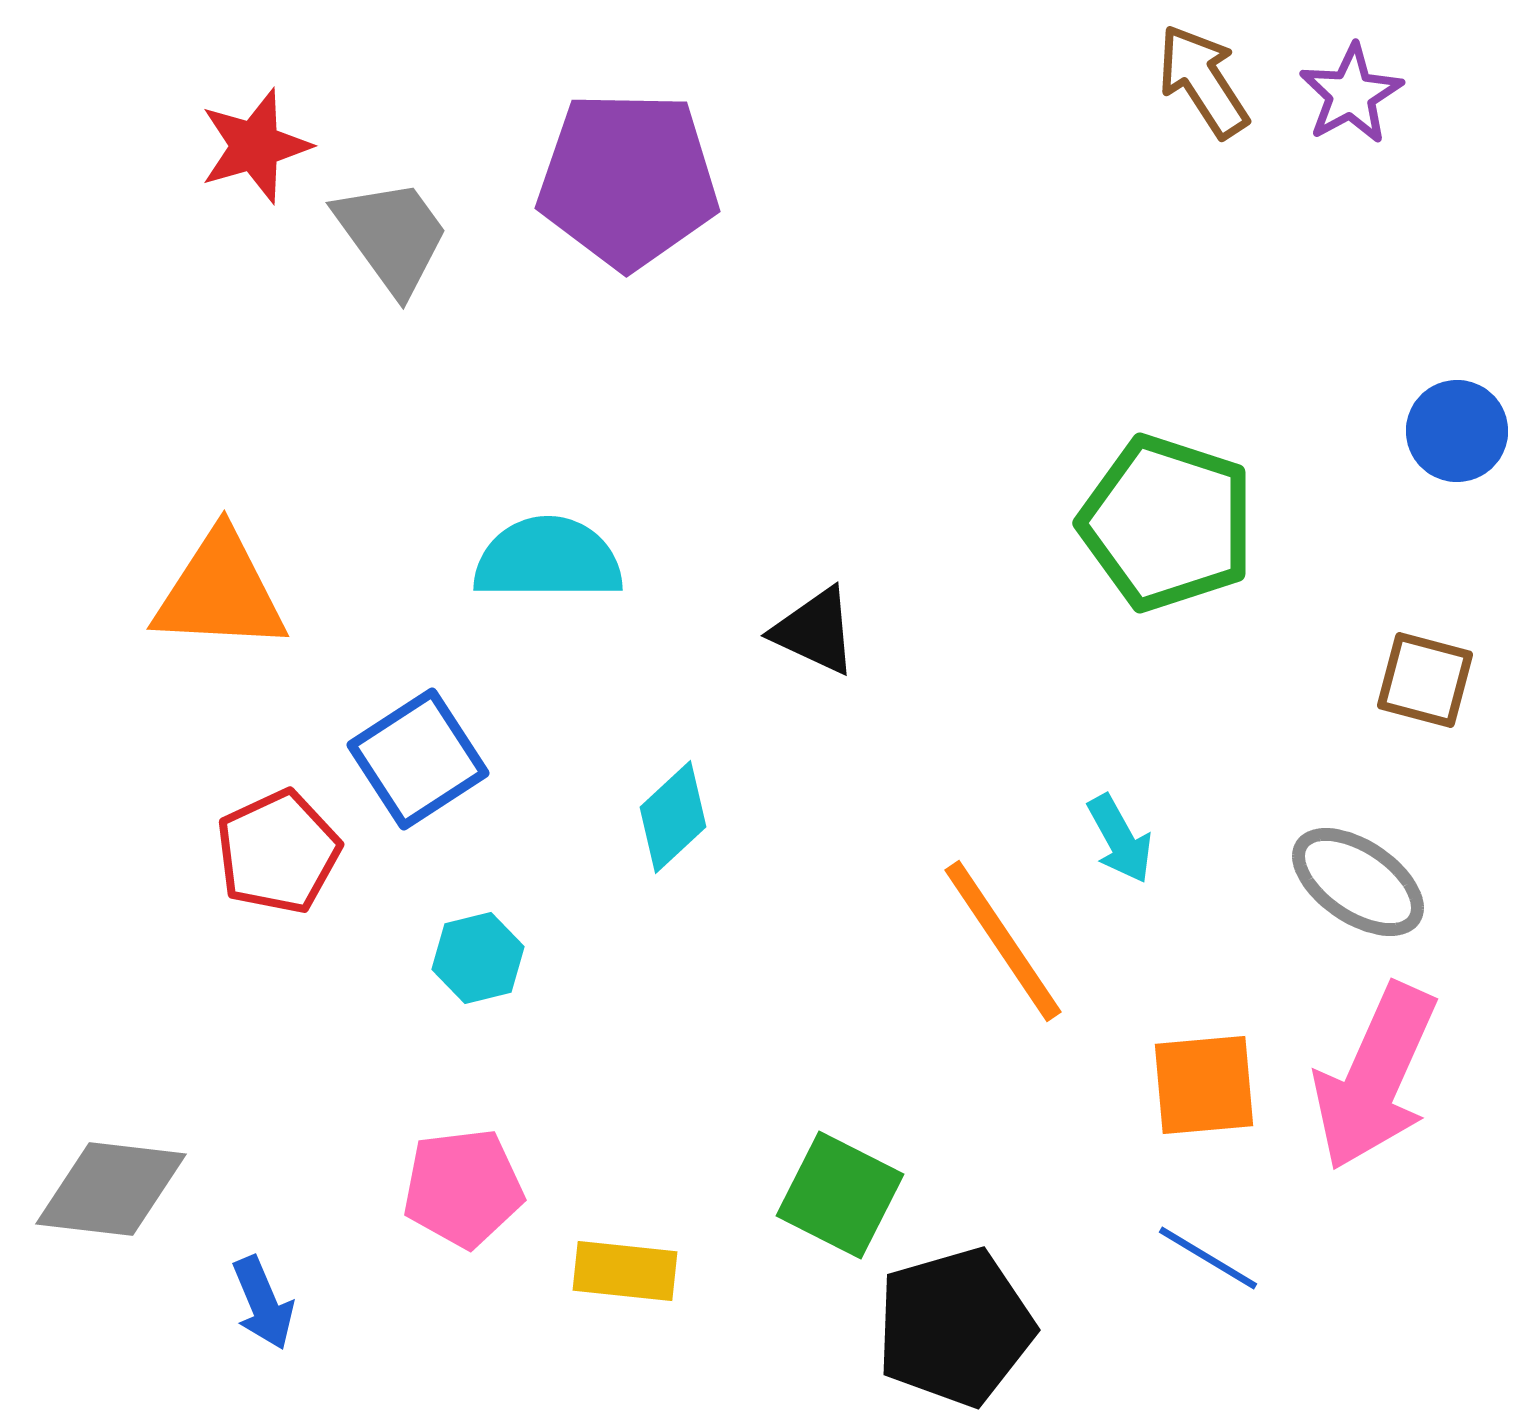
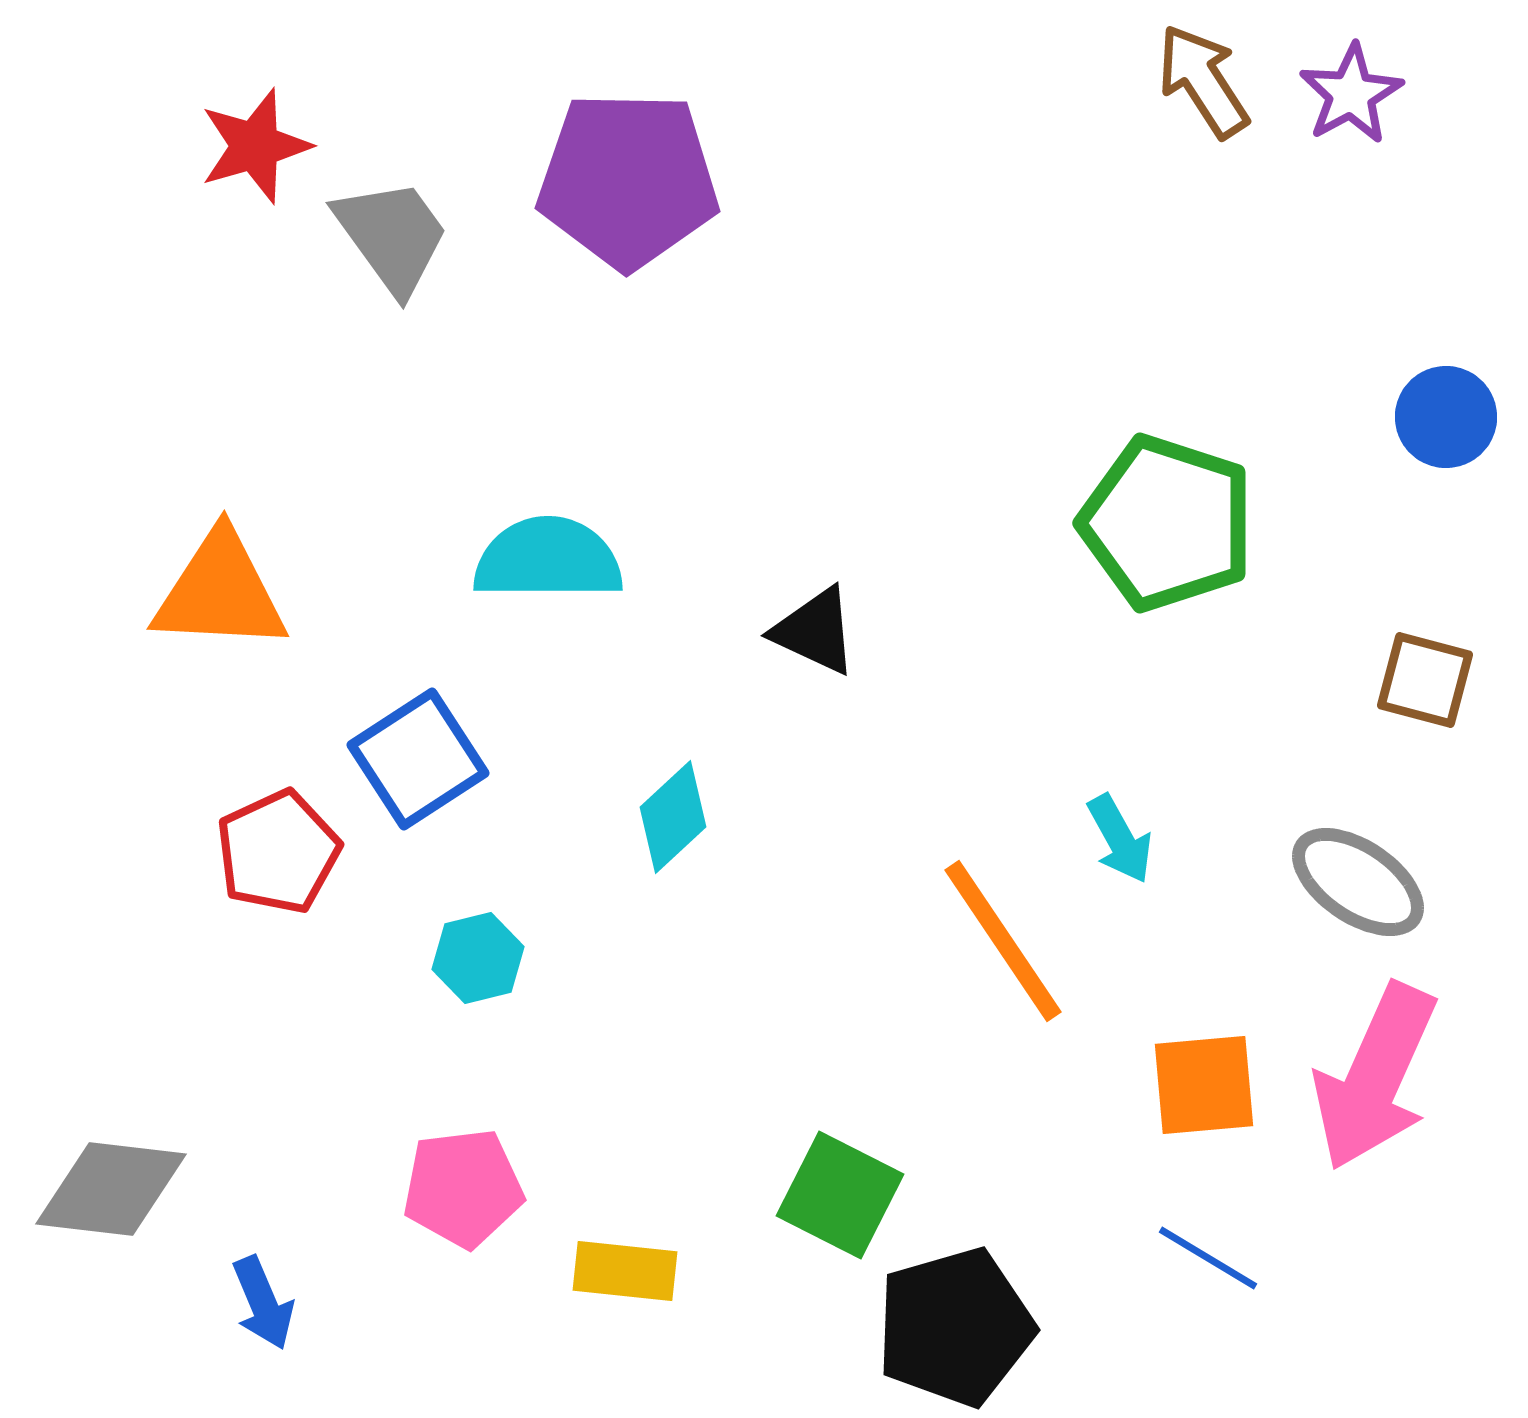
blue circle: moved 11 px left, 14 px up
